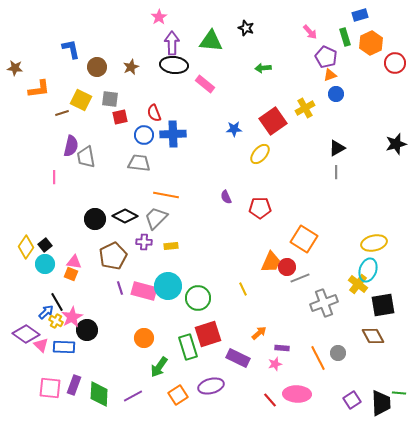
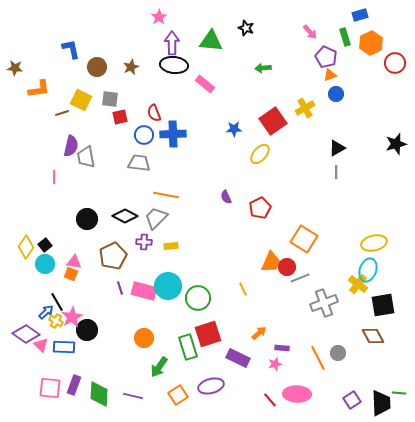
red pentagon at (260, 208): rotated 25 degrees counterclockwise
black circle at (95, 219): moved 8 px left
purple line at (133, 396): rotated 42 degrees clockwise
